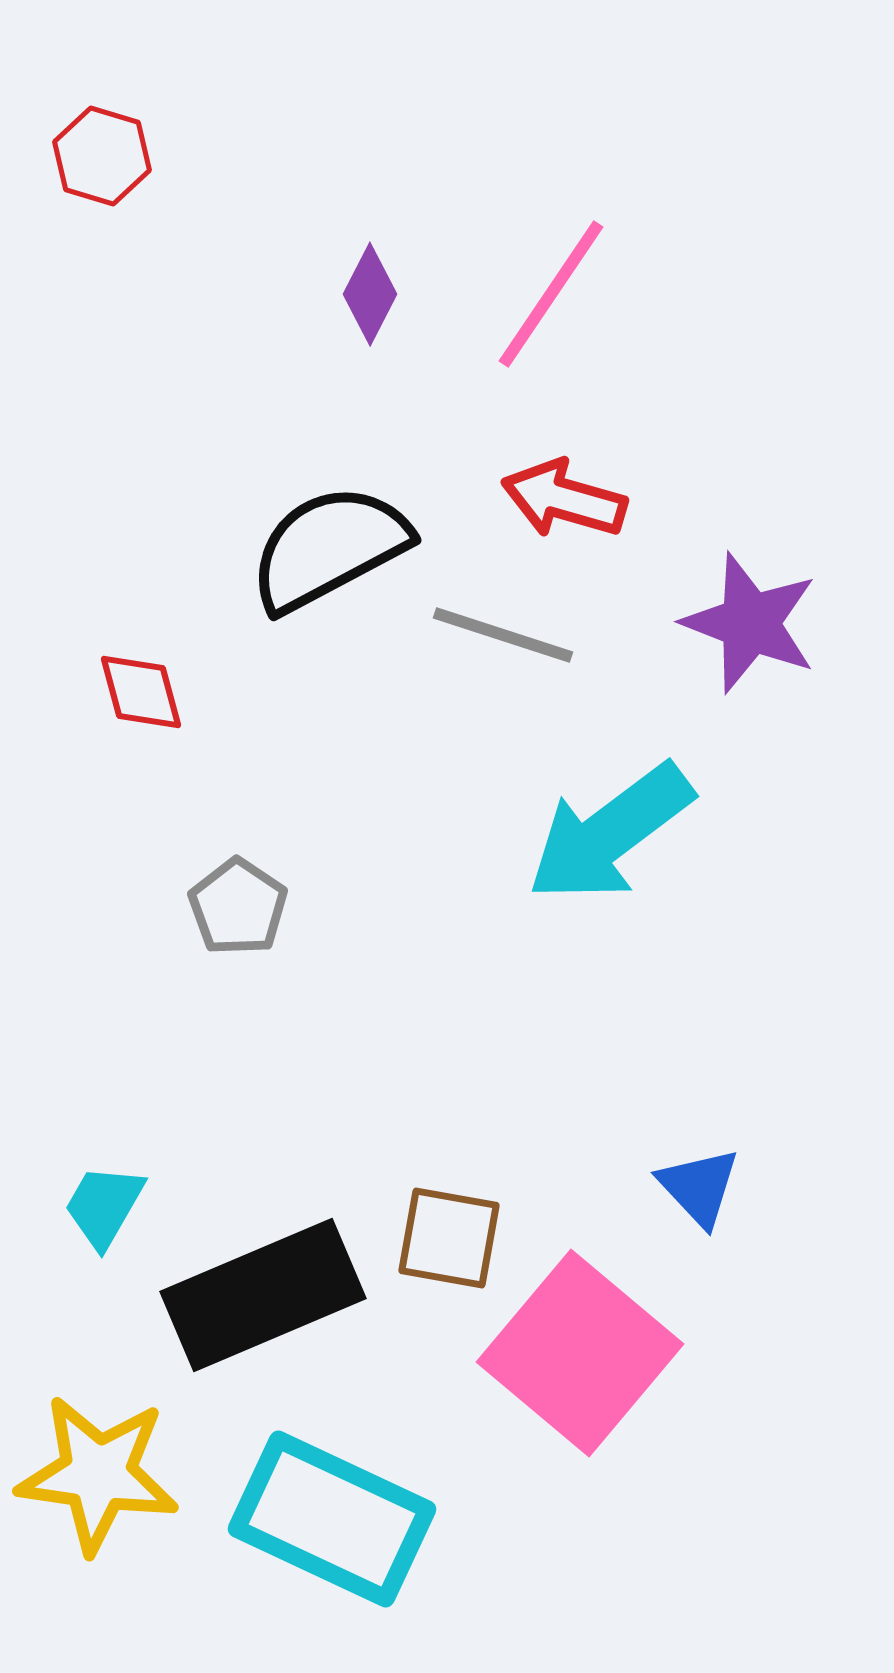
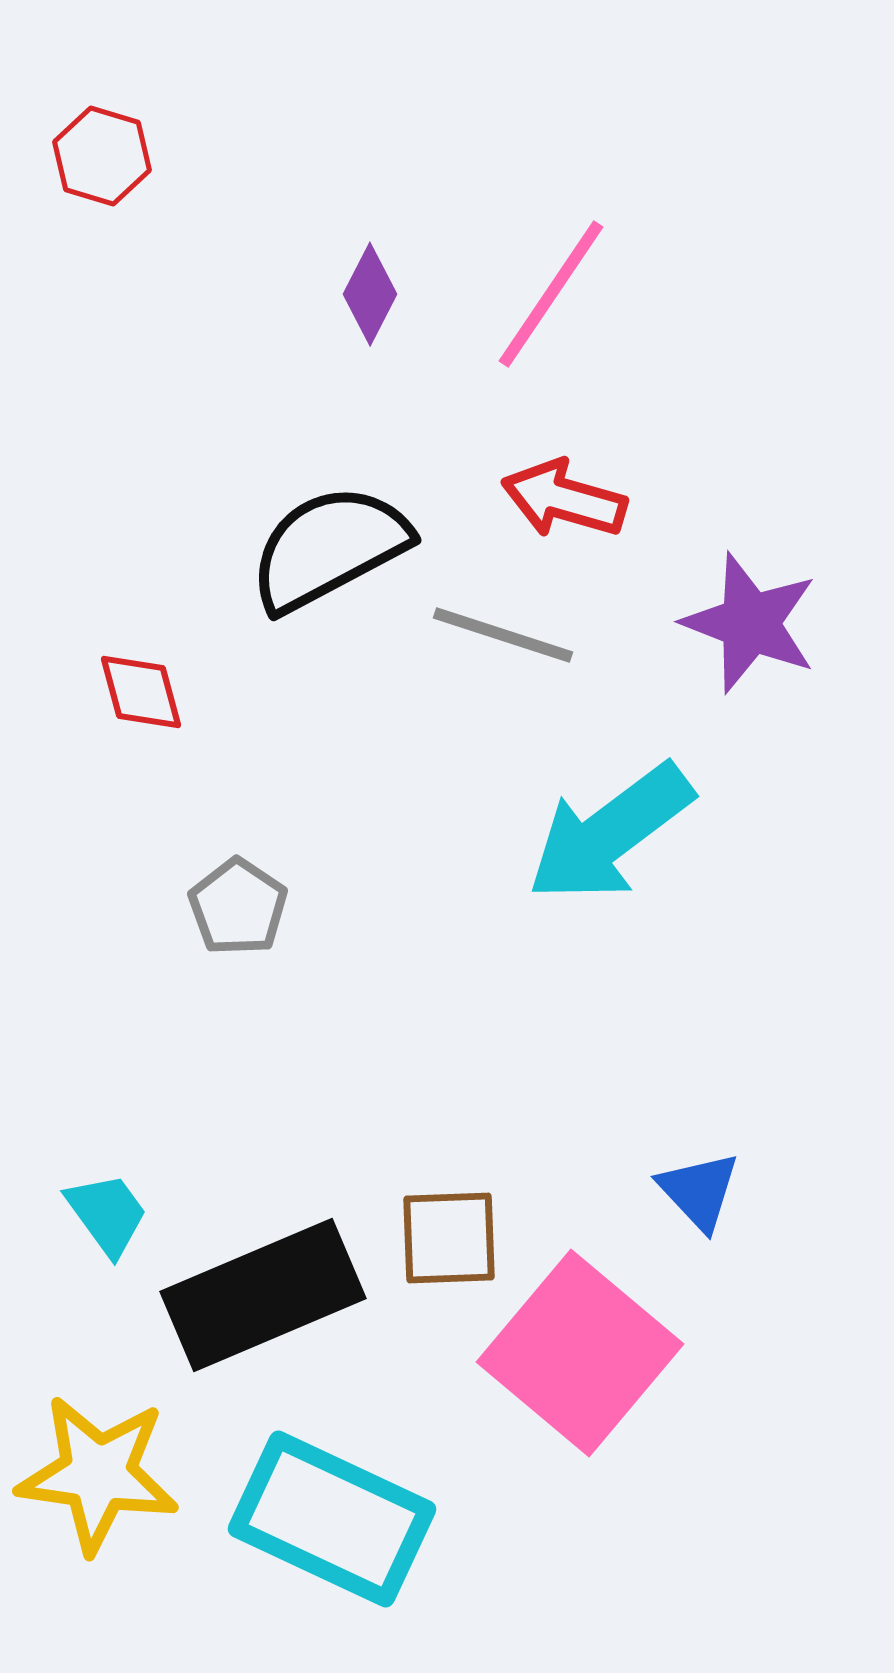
blue triangle: moved 4 px down
cyan trapezoid: moved 3 px right, 8 px down; rotated 114 degrees clockwise
brown square: rotated 12 degrees counterclockwise
